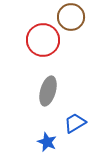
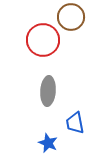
gray ellipse: rotated 12 degrees counterclockwise
blue trapezoid: rotated 70 degrees counterclockwise
blue star: moved 1 px right, 1 px down
